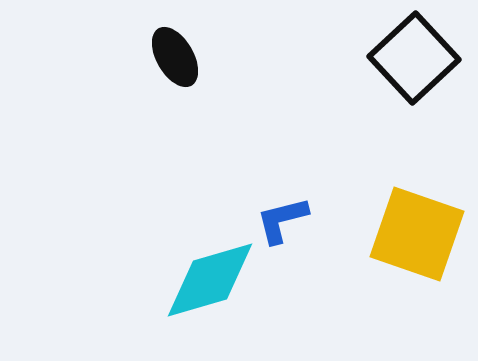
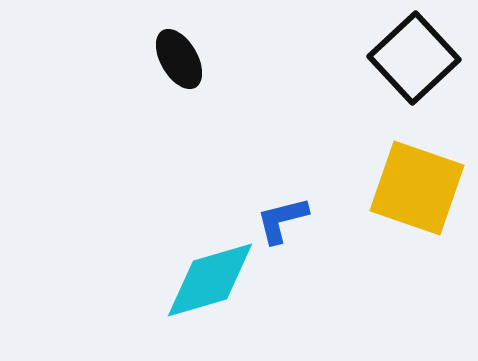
black ellipse: moved 4 px right, 2 px down
yellow square: moved 46 px up
